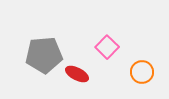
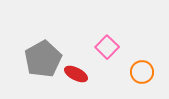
gray pentagon: moved 1 px left, 4 px down; rotated 24 degrees counterclockwise
red ellipse: moved 1 px left
